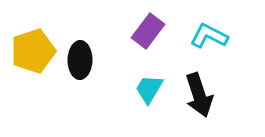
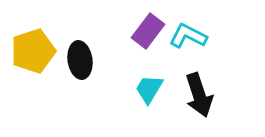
cyan L-shape: moved 21 px left
black ellipse: rotated 9 degrees counterclockwise
